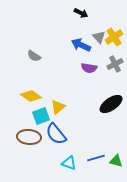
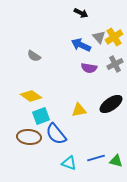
yellow triangle: moved 21 px right, 3 px down; rotated 28 degrees clockwise
